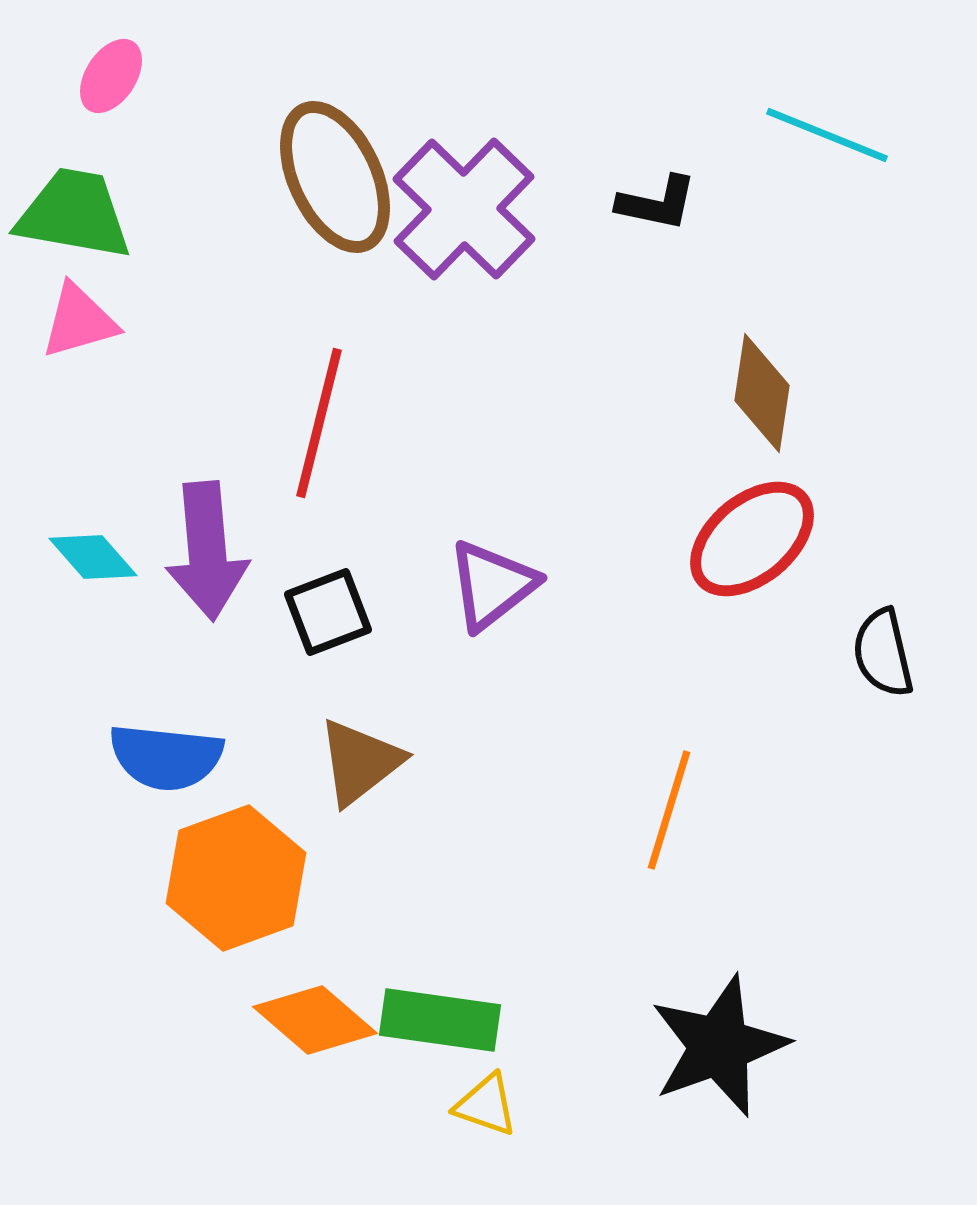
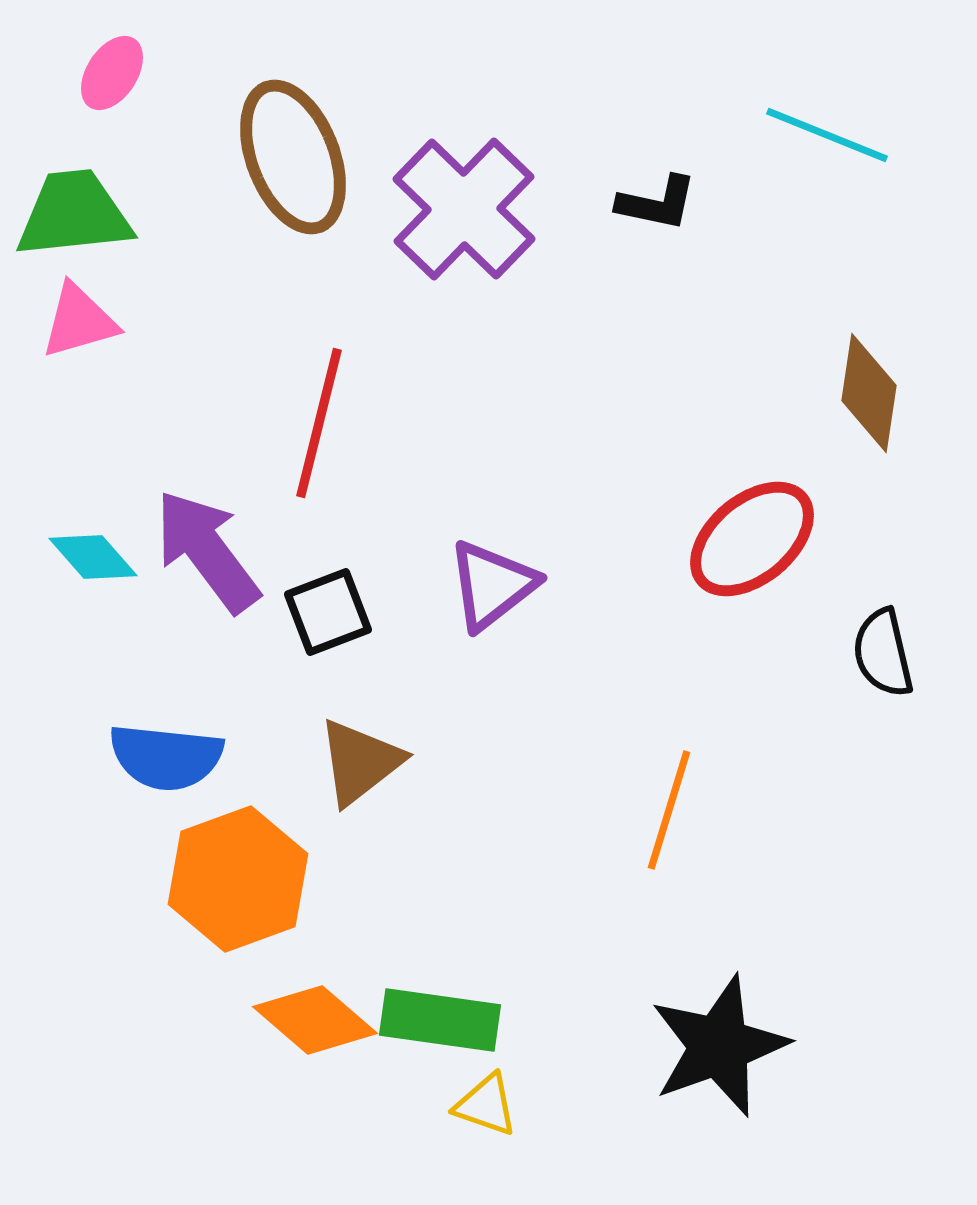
pink ellipse: moved 1 px right, 3 px up
brown ellipse: moved 42 px left, 20 px up; rotated 4 degrees clockwise
green trapezoid: rotated 16 degrees counterclockwise
brown diamond: moved 107 px right
purple arrow: rotated 148 degrees clockwise
orange hexagon: moved 2 px right, 1 px down
